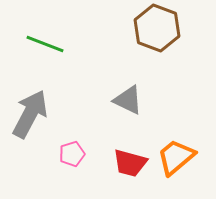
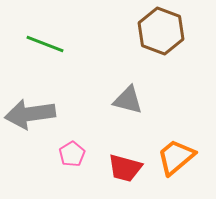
brown hexagon: moved 4 px right, 3 px down
gray triangle: rotated 12 degrees counterclockwise
gray arrow: rotated 126 degrees counterclockwise
pink pentagon: rotated 15 degrees counterclockwise
red trapezoid: moved 5 px left, 5 px down
